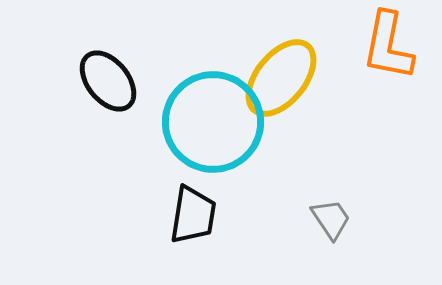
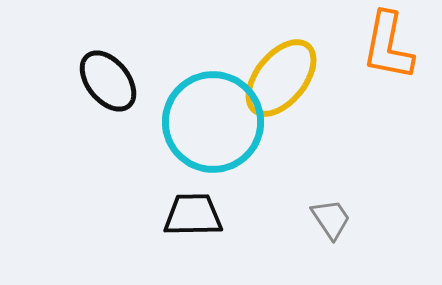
black trapezoid: rotated 100 degrees counterclockwise
